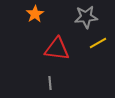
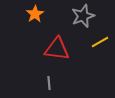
gray star: moved 3 px left, 1 px up; rotated 15 degrees counterclockwise
yellow line: moved 2 px right, 1 px up
gray line: moved 1 px left
